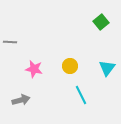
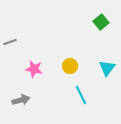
gray line: rotated 24 degrees counterclockwise
